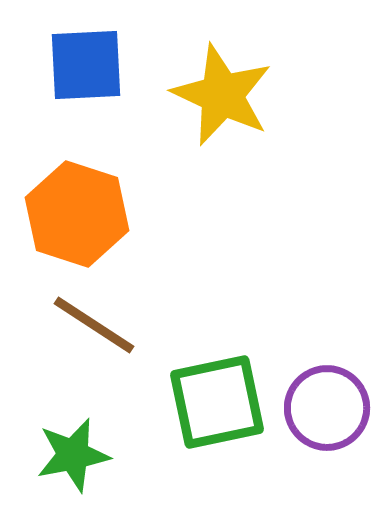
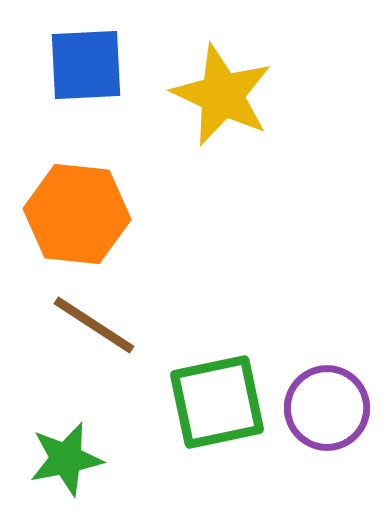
orange hexagon: rotated 12 degrees counterclockwise
green star: moved 7 px left, 4 px down
